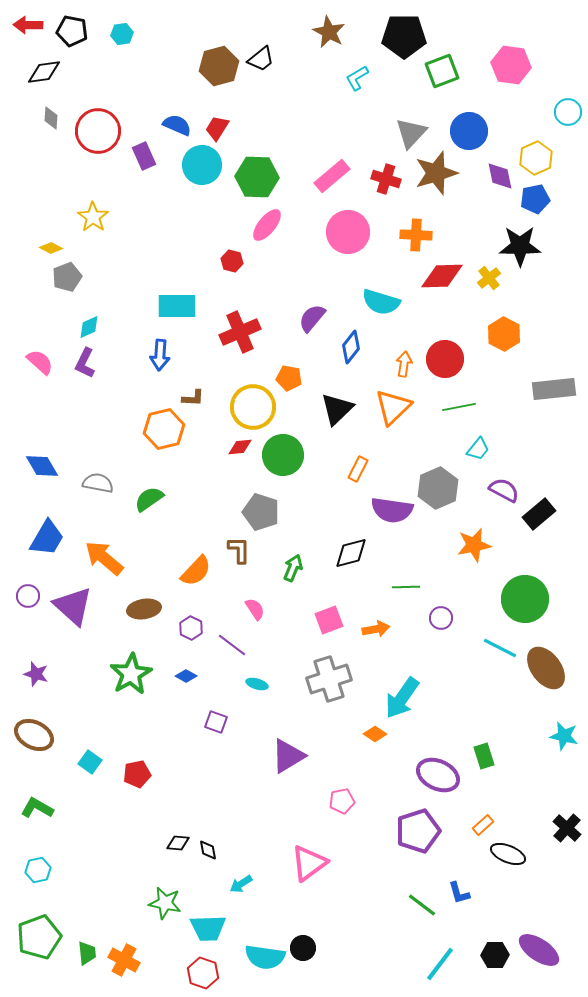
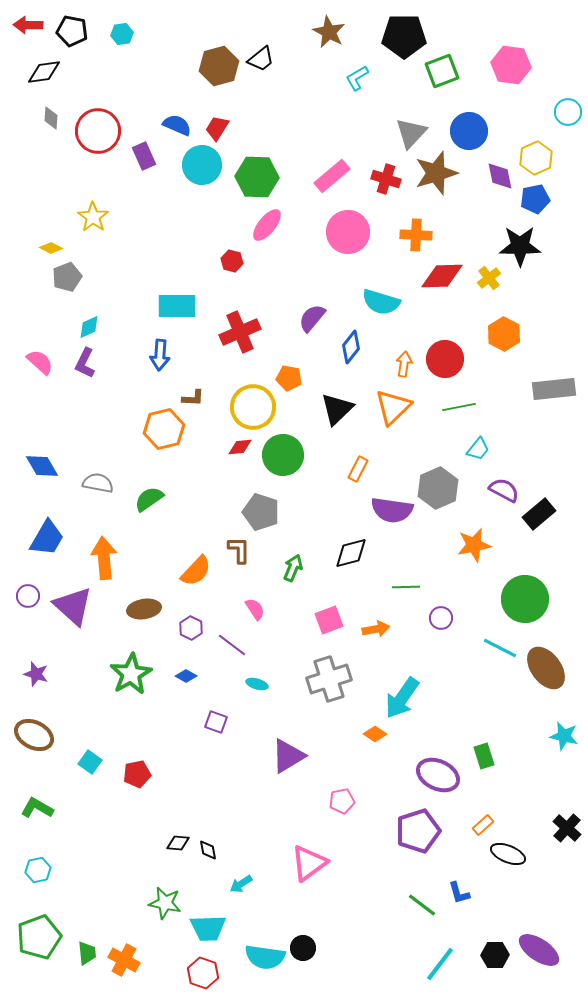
orange arrow at (104, 558): rotated 45 degrees clockwise
